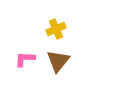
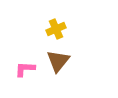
pink L-shape: moved 10 px down
